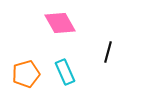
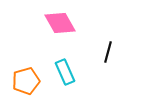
orange pentagon: moved 7 px down
